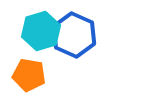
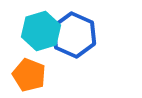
orange pentagon: rotated 12 degrees clockwise
